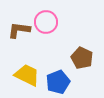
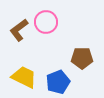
brown L-shape: rotated 45 degrees counterclockwise
brown pentagon: rotated 25 degrees counterclockwise
yellow trapezoid: moved 3 px left, 2 px down
